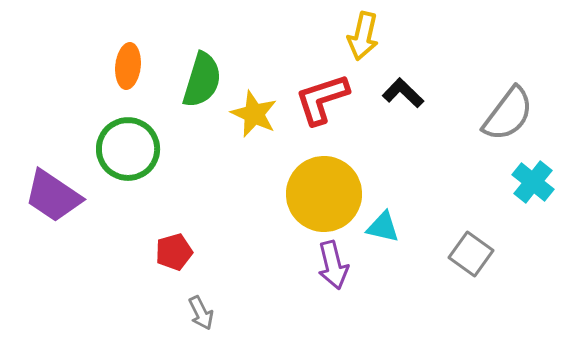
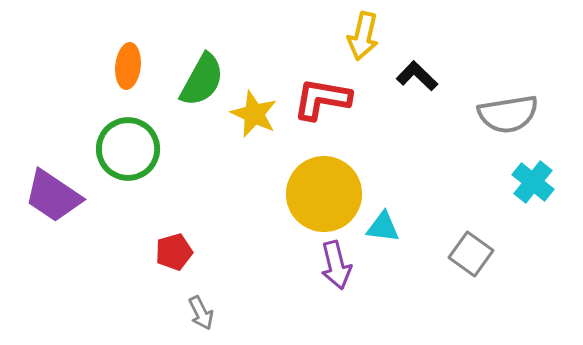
green semicircle: rotated 12 degrees clockwise
black L-shape: moved 14 px right, 17 px up
red L-shape: rotated 28 degrees clockwise
gray semicircle: rotated 44 degrees clockwise
cyan triangle: rotated 6 degrees counterclockwise
purple arrow: moved 3 px right
